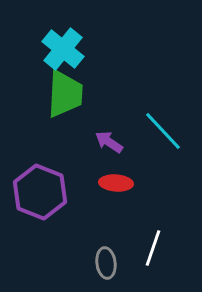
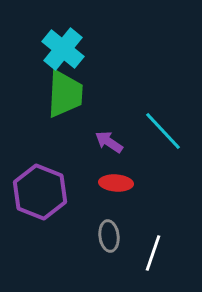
white line: moved 5 px down
gray ellipse: moved 3 px right, 27 px up
